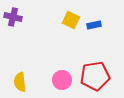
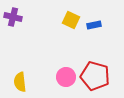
red pentagon: rotated 24 degrees clockwise
pink circle: moved 4 px right, 3 px up
